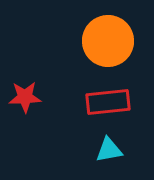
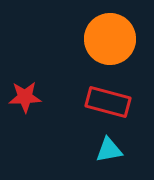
orange circle: moved 2 px right, 2 px up
red rectangle: rotated 21 degrees clockwise
